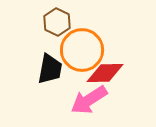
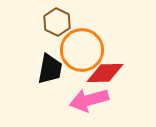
pink arrow: rotated 18 degrees clockwise
